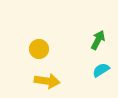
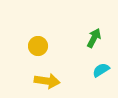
green arrow: moved 4 px left, 2 px up
yellow circle: moved 1 px left, 3 px up
